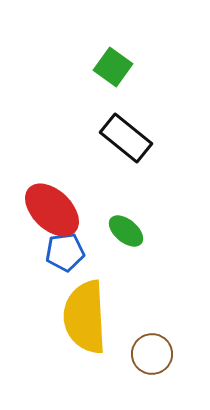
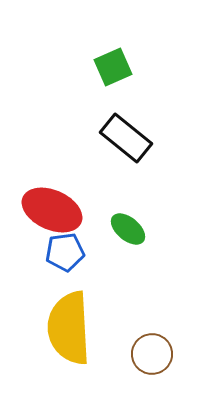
green square: rotated 30 degrees clockwise
red ellipse: rotated 20 degrees counterclockwise
green ellipse: moved 2 px right, 2 px up
yellow semicircle: moved 16 px left, 11 px down
